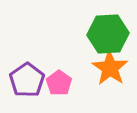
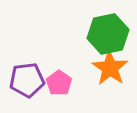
green hexagon: rotated 9 degrees counterclockwise
purple pentagon: rotated 28 degrees clockwise
